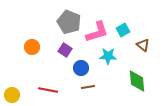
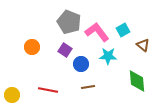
pink L-shape: rotated 110 degrees counterclockwise
blue circle: moved 4 px up
